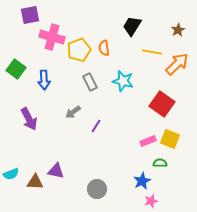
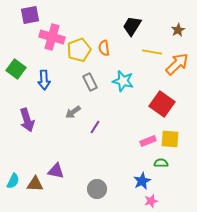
purple arrow: moved 2 px left, 1 px down; rotated 10 degrees clockwise
purple line: moved 1 px left, 1 px down
yellow square: rotated 18 degrees counterclockwise
green semicircle: moved 1 px right
cyan semicircle: moved 2 px right, 7 px down; rotated 42 degrees counterclockwise
brown triangle: moved 2 px down
